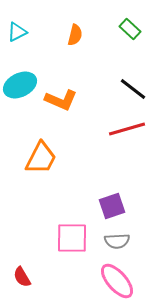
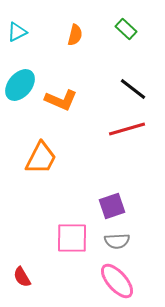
green rectangle: moved 4 px left
cyan ellipse: rotated 24 degrees counterclockwise
